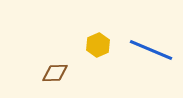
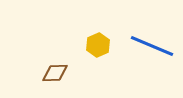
blue line: moved 1 px right, 4 px up
